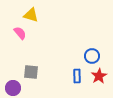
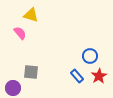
blue circle: moved 2 px left
blue rectangle: rotated 40 degrees counterclockwise
